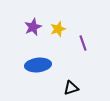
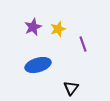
purple line: moved 1 px down
blue ellipse: rotated 10 degrees counterclockwise
black triangle: rotated 35 degrees counterclockwise
